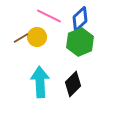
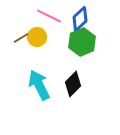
green hexagon: moved 2 px right
cyan arrow: moved 1 px left, 3 px down; rotated 24 degrees counterclockwise
